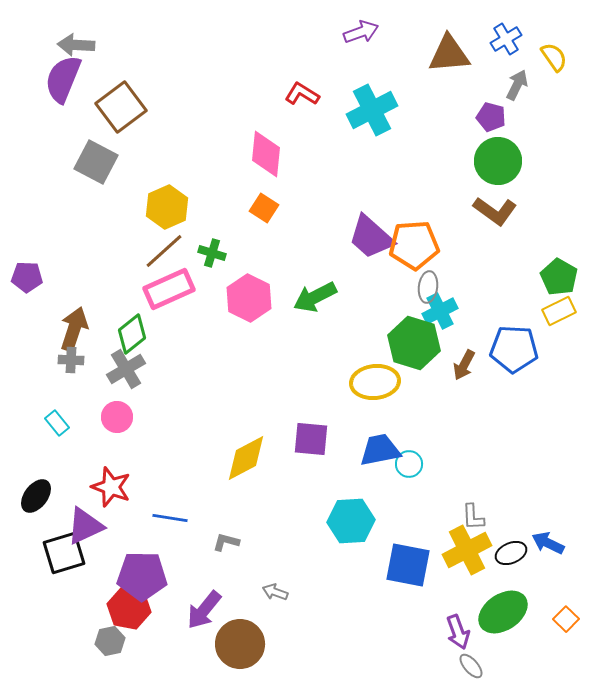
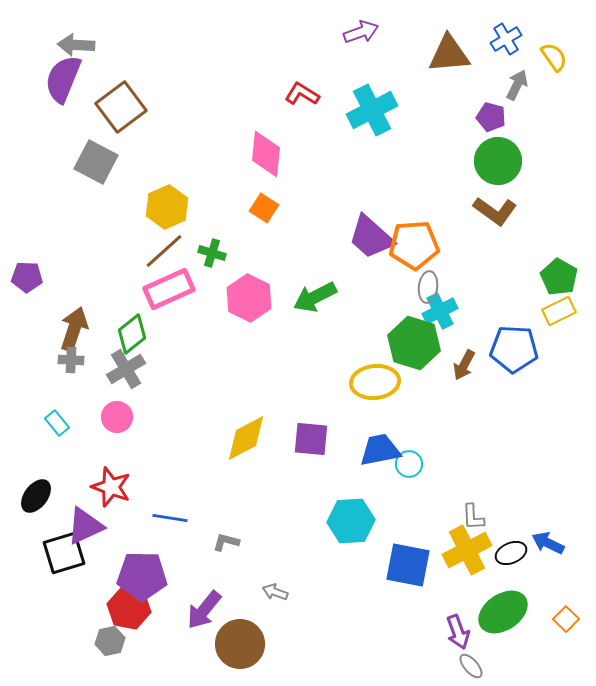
yellow diamond at (246, 458): moved 20 px up
